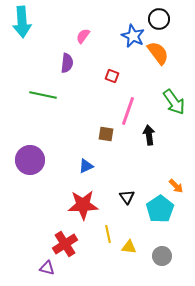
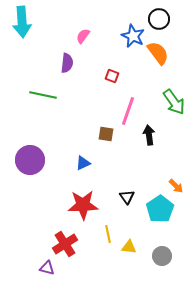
blue triangle: moved 3 px left, 3 px up
